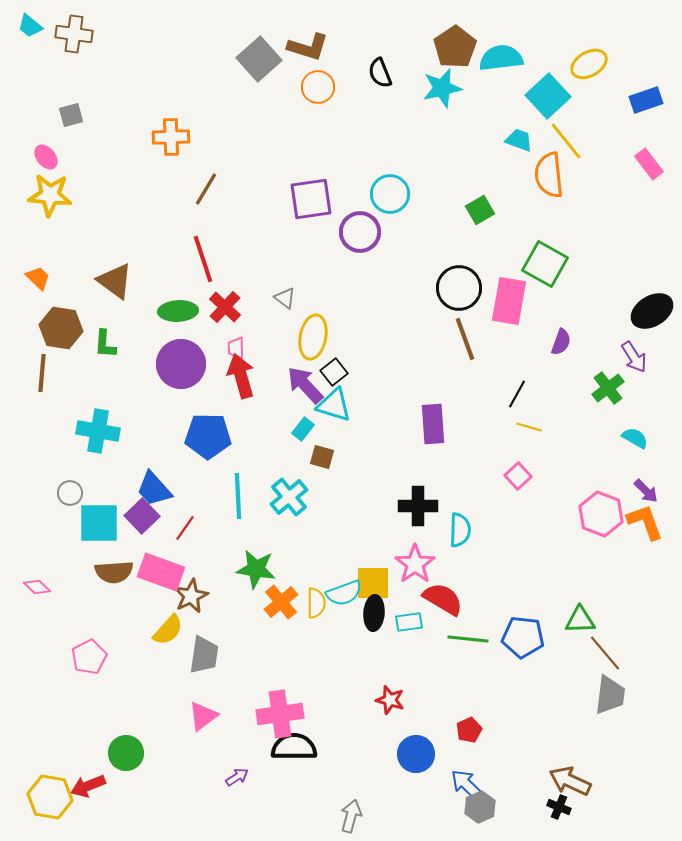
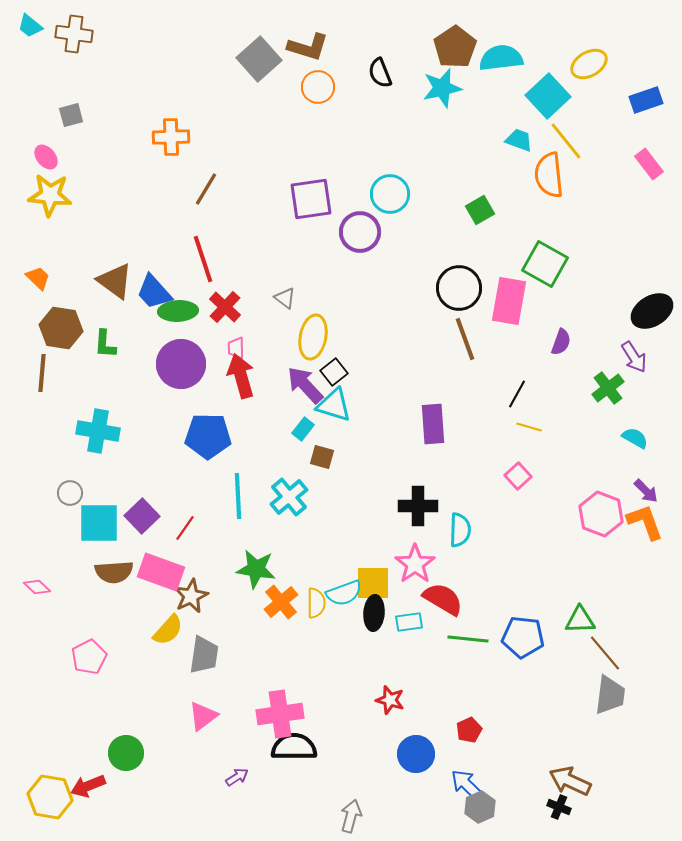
blue trapezoid at (154, 489): moved 197 px up
